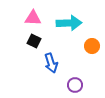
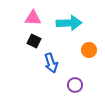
orange circle: moved 3 px left, 4 px down
